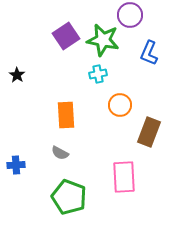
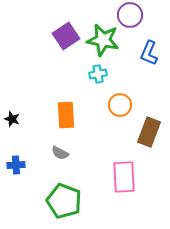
black star: moved 5 px left, 44 px down; rotated 14 degrees counterclockwise
green pentagon: moved 5 px left, 4 px down
